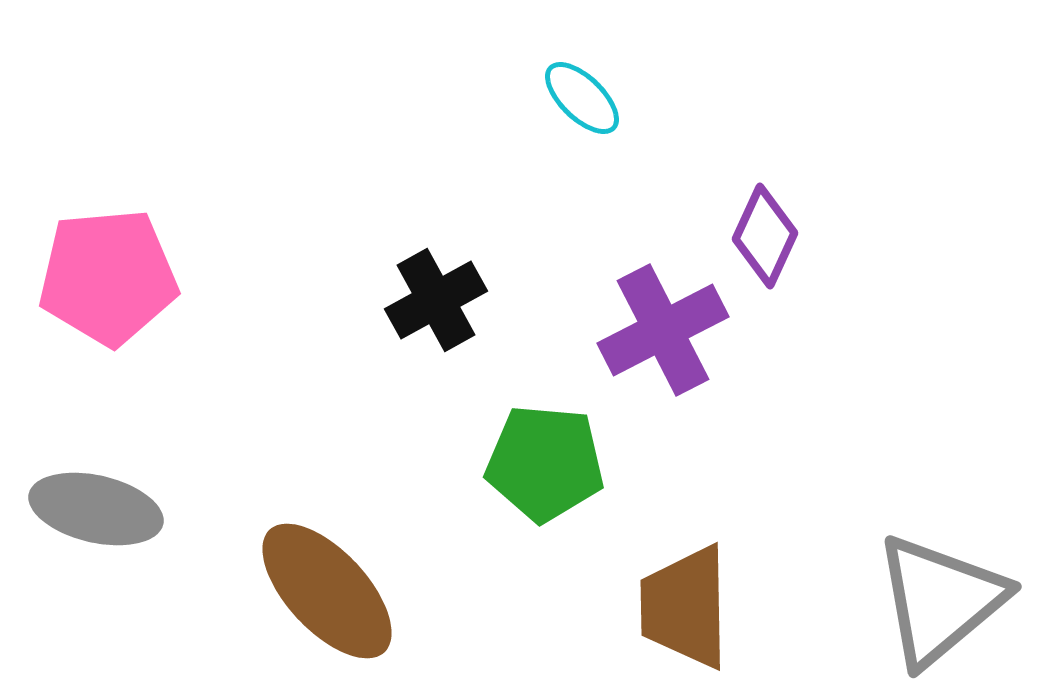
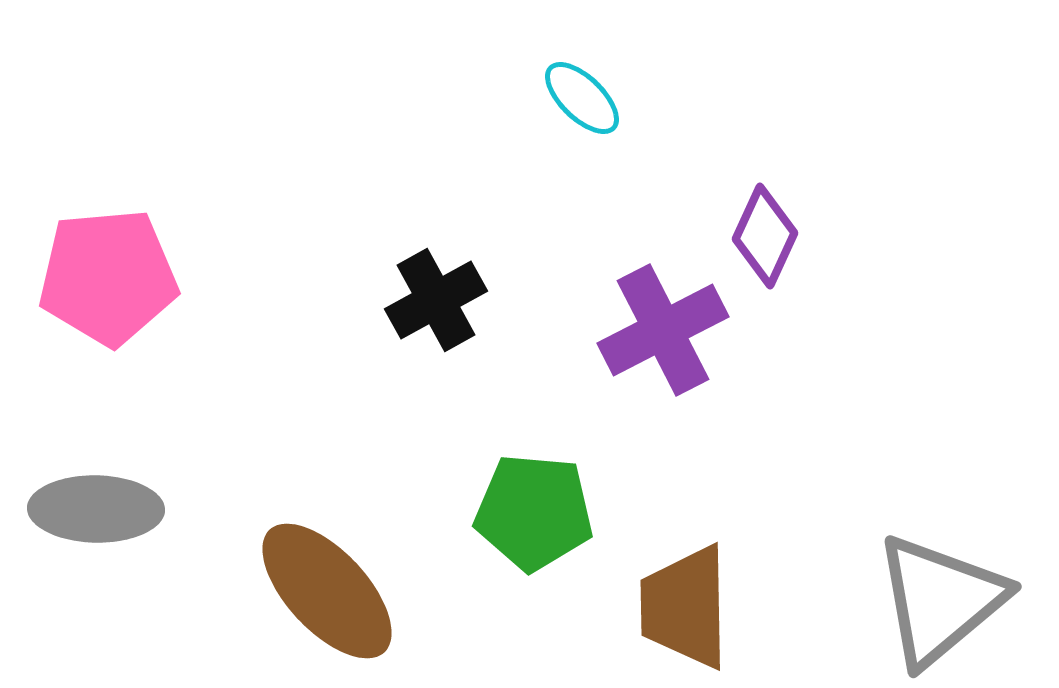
green pentagon: moved 11 px left, 49 px down
gray ellipse: rotated 12 degrees counterclockwise
